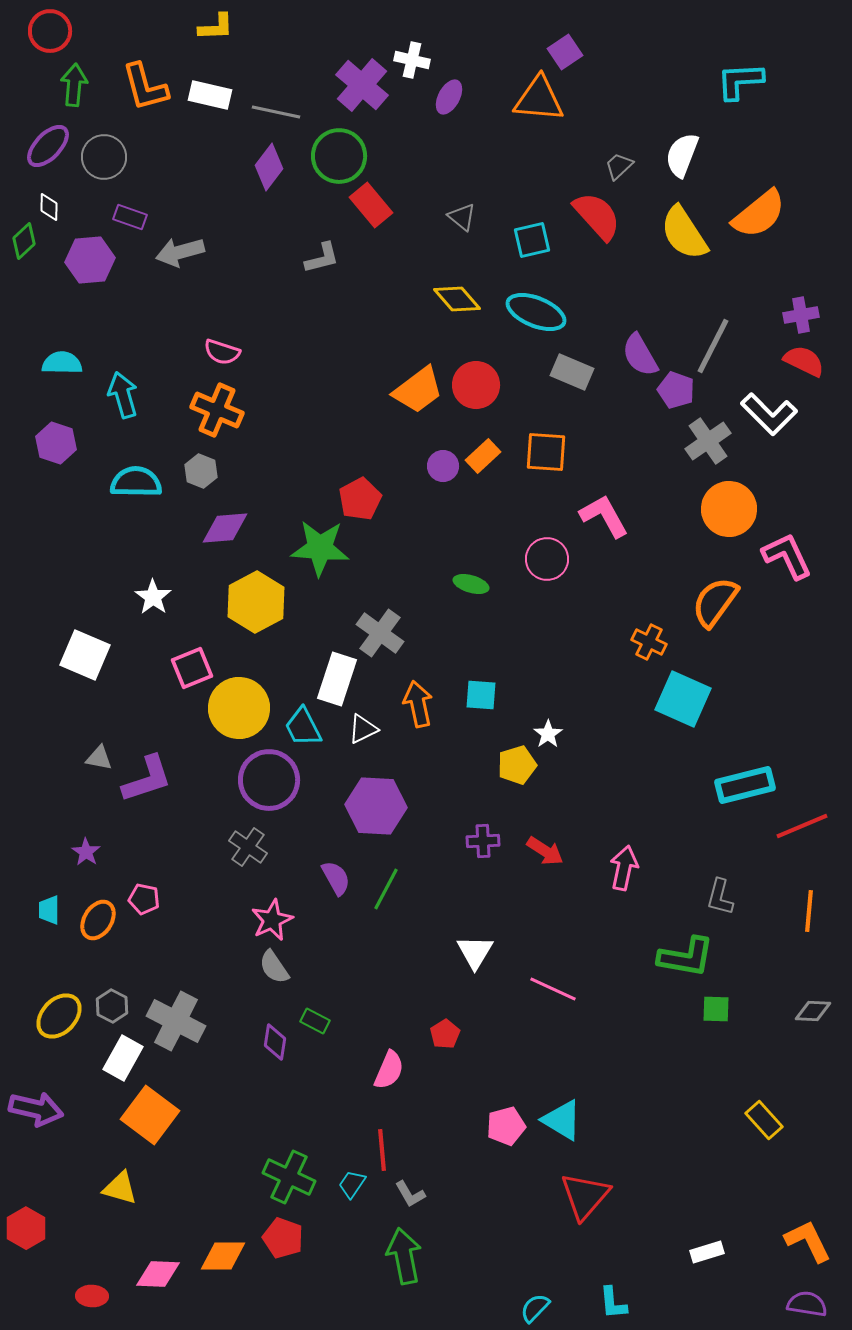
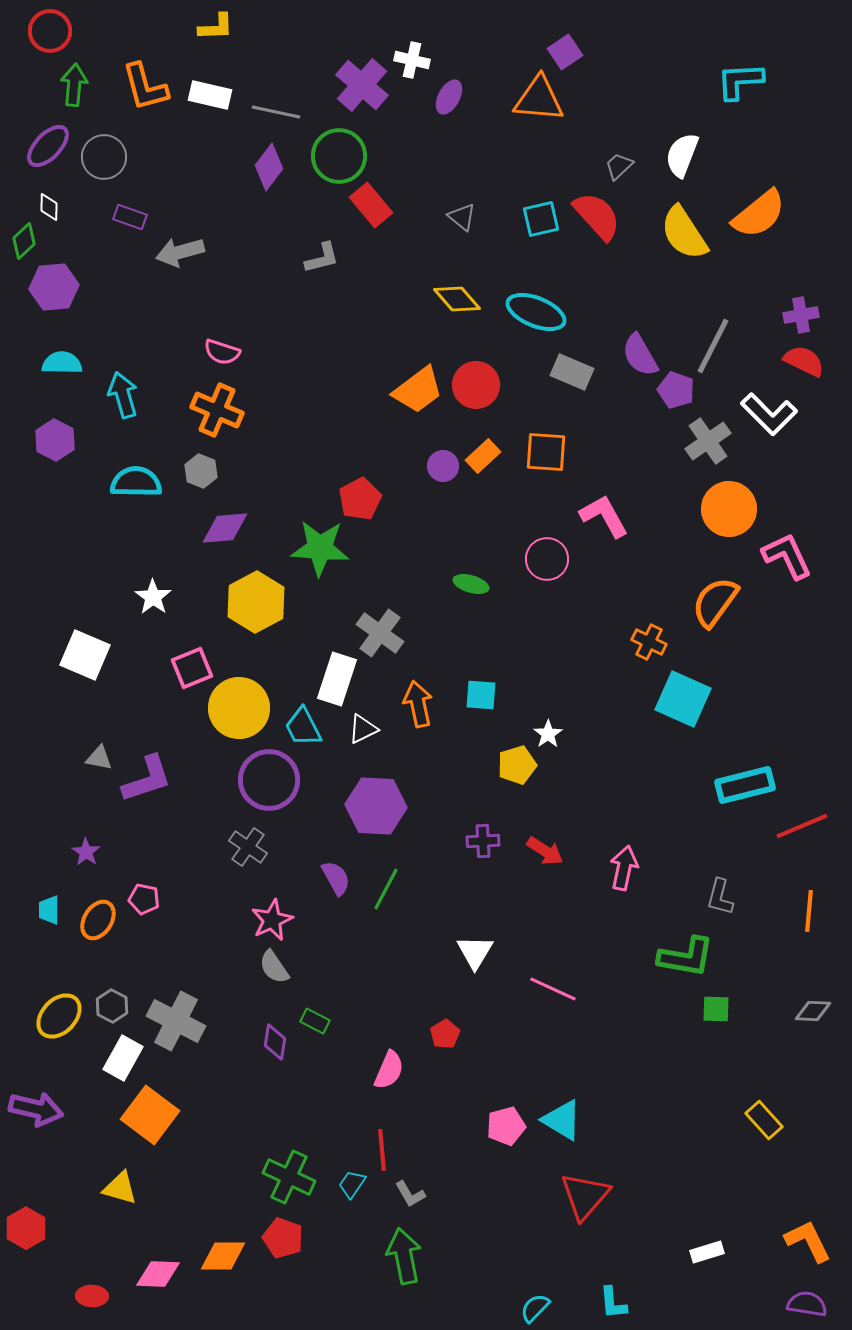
cyan square at (532, 240): moved 9 px right, 21 px up
purple hexagon at (90, 260): moved 36 px left, 27 px down
purple hexagon at (56, 443): moved 1 px left, 3 px up; rotated 9 degrees clockwise
